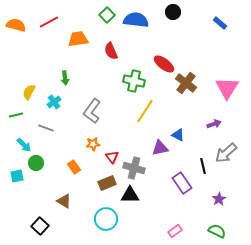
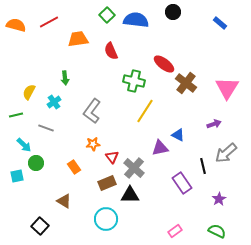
gray cross: rotated 25 degrees clockwise
